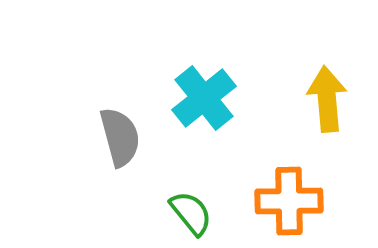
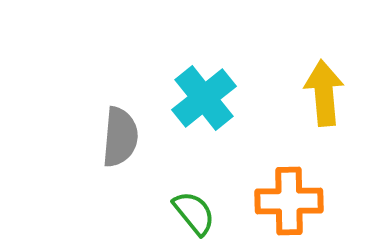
yellow arrow: moved 3 px left, 6 px up
gray semicircle: rotated 20 degrees clockwise
green semicircle: moved 3 px right
